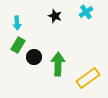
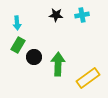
cyan cross: moved 4 px left, 3 px down; rotated 24 degrees clockwise
black star: moved 1 px right, 1 px up; rotated 16 degrees counterclockwise
